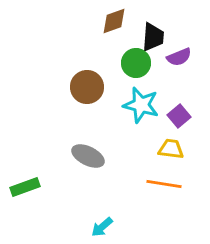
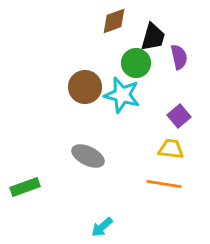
black trapezoid: rotated 12 degrees clockwise
purple semicircle: rotated 80 degrees counterclockwise
brown circle: moved 2 px left
cyan star: moved 19 px left, 10 px up
